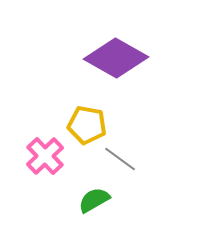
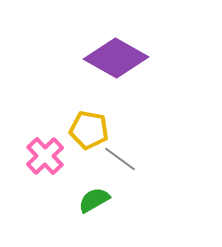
yellow pentagon: moved 2 px right, 5 px down
